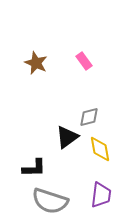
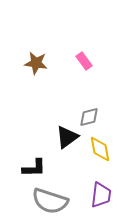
brown star: rotated 15 degrees counterclockwise
